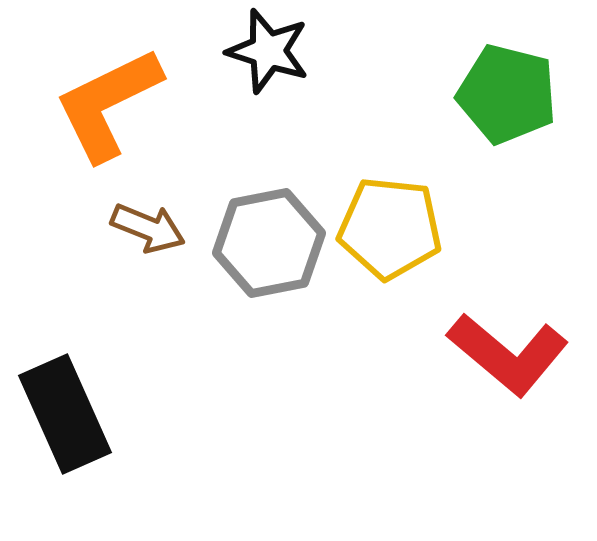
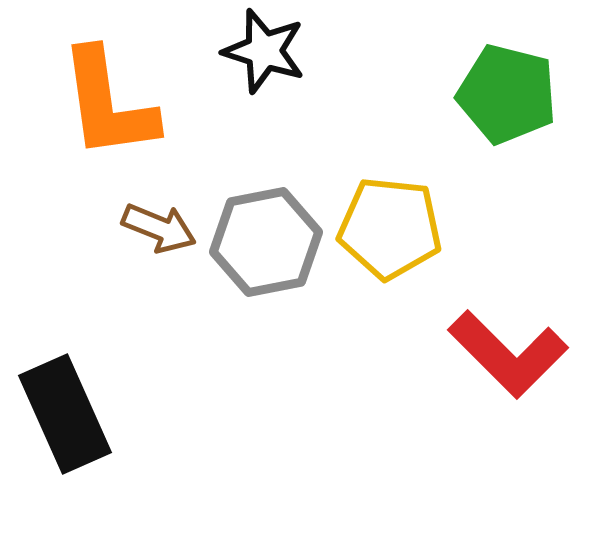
black star: moved 4 px left
orange L-shape: rotated 72 degrees counterclockwise
brown arrow: moved 11 px right
gray hexagon: moved 3 px left, 1 px up
red L-shape: rotated 5 degrees clockwise
